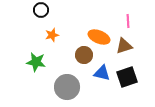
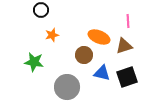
green star: moved 2 px left
